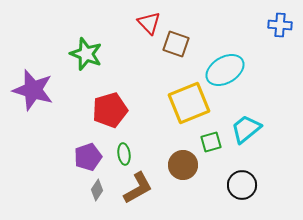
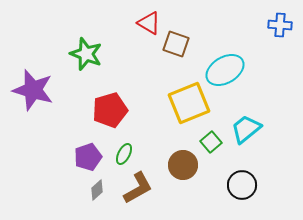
red triangle: rotated 15 degrees counterclockwise
green square: rotated 25 degrees counterclockwise
green ellipse: rotated 35 degrees clockwise
gray diamond: rotated 15 degrees clockwise
